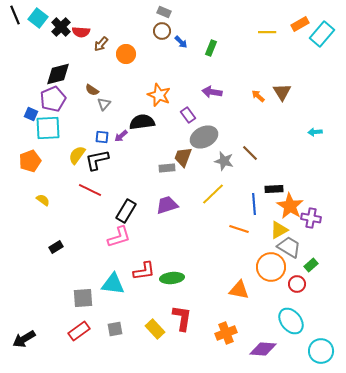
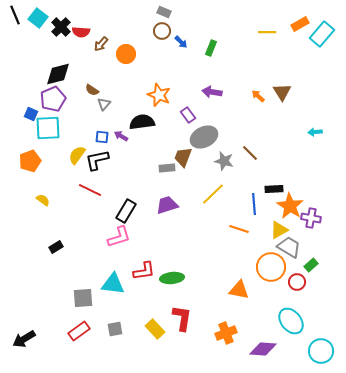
purple arrow at (121, 136): rotated 72 degrees clockwise
red circle at (297, 284): moved 2 px up
